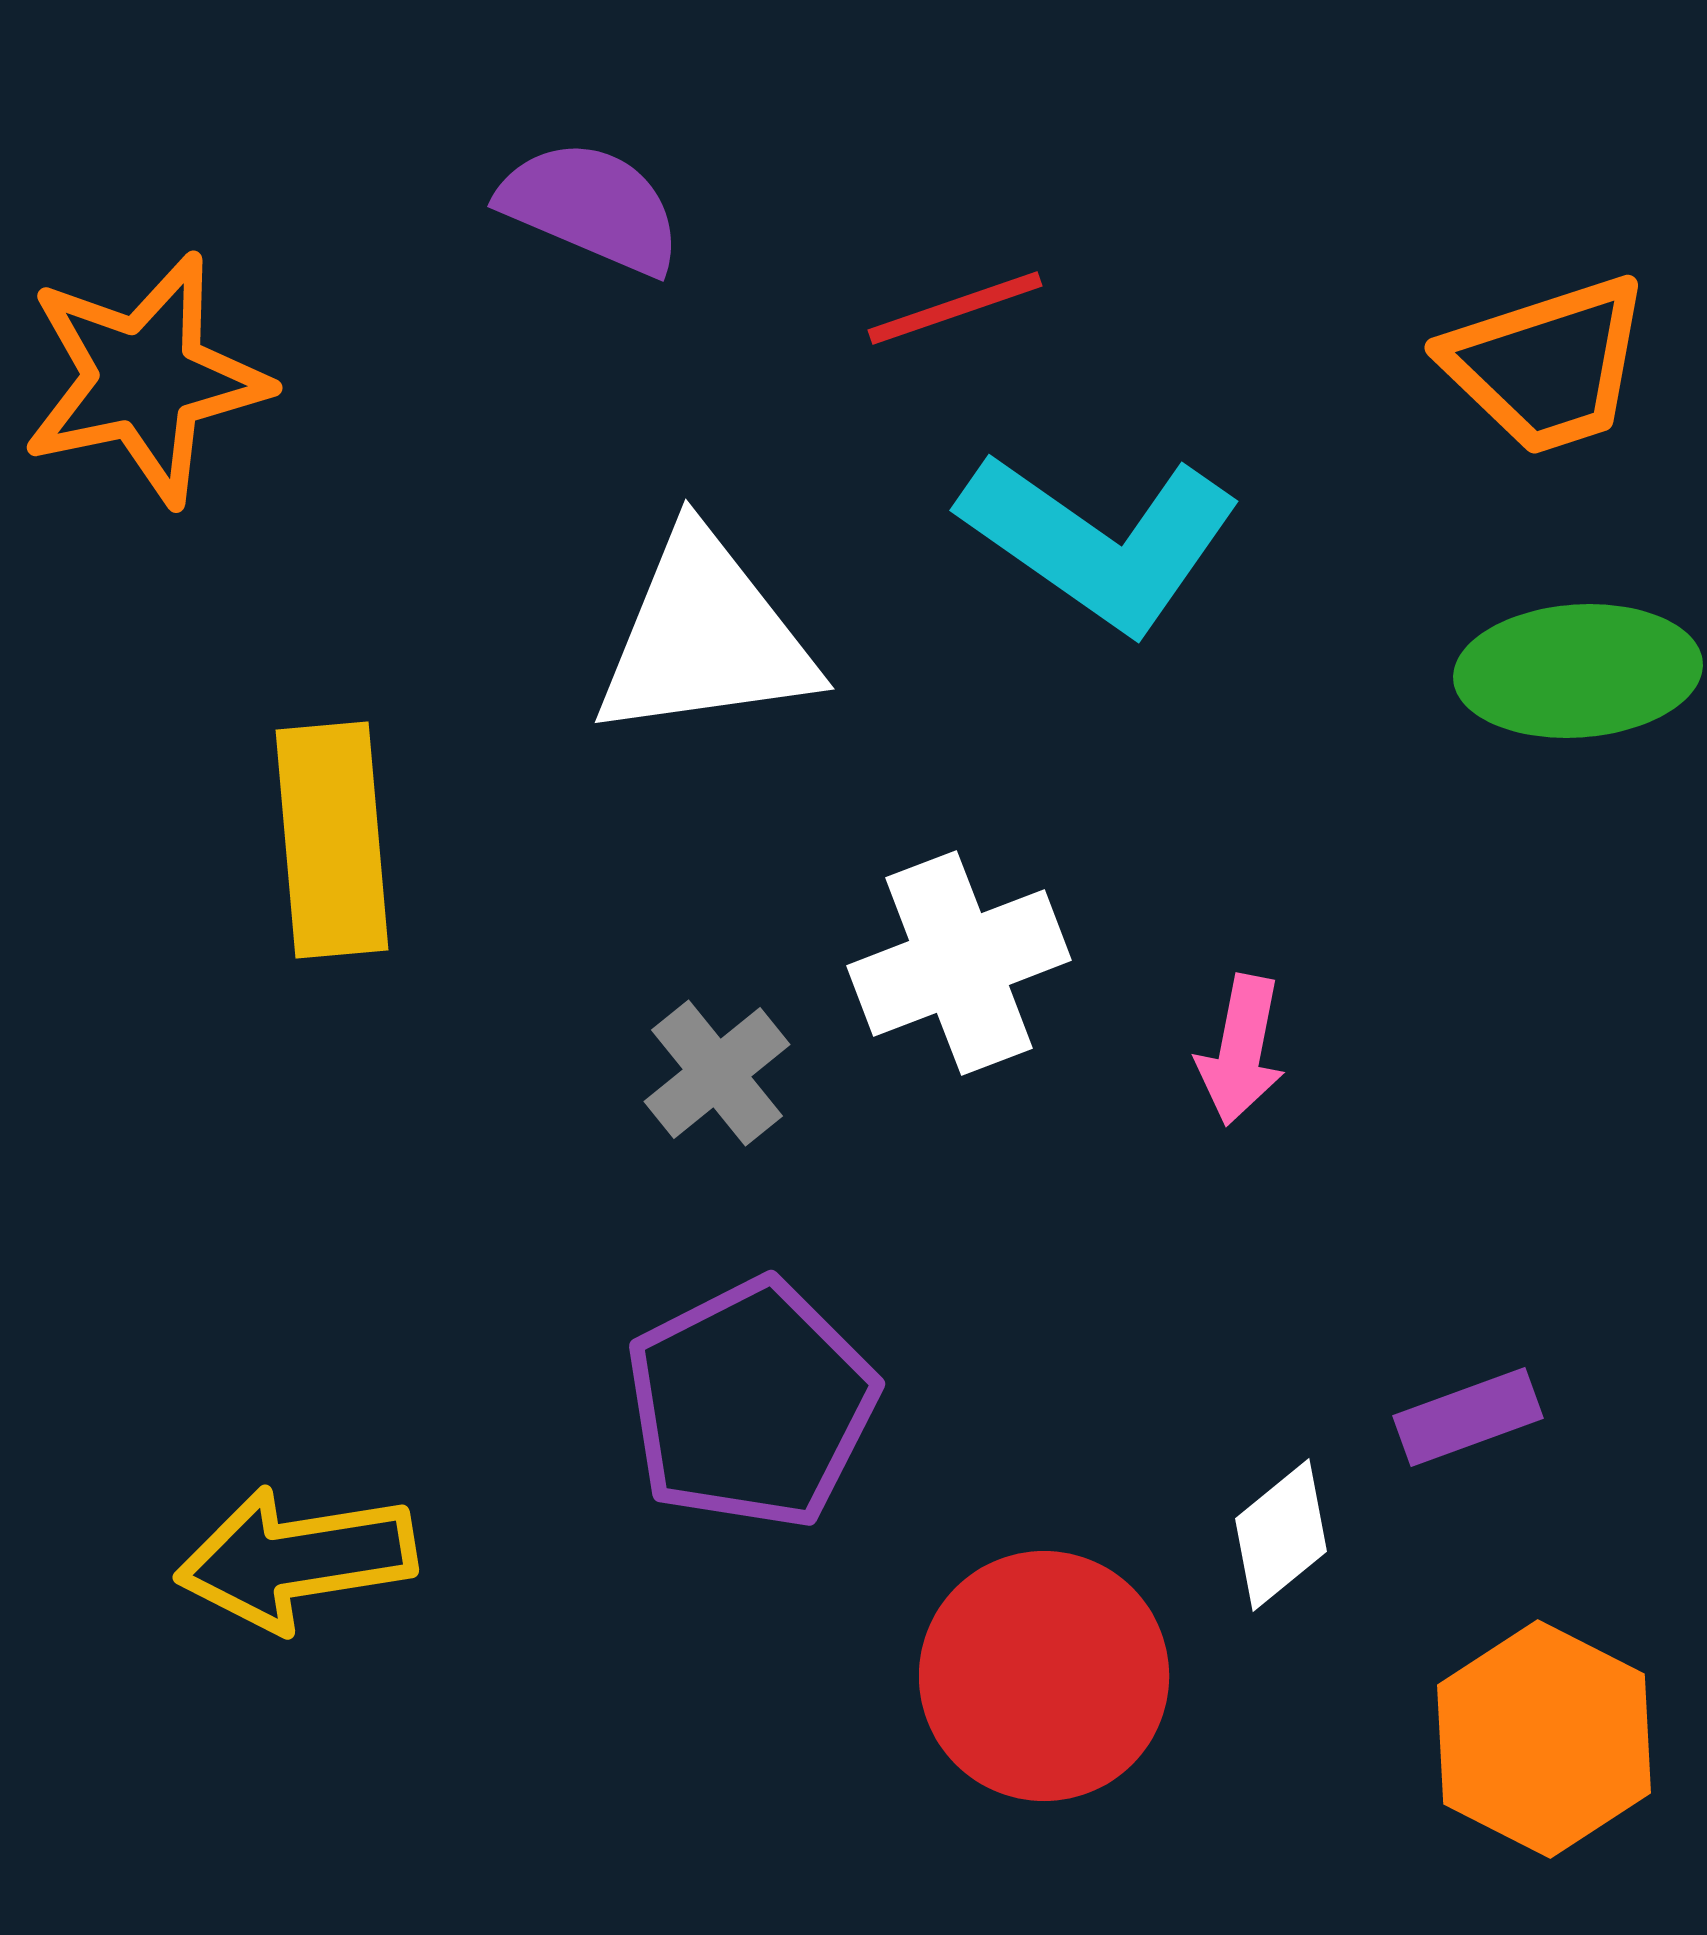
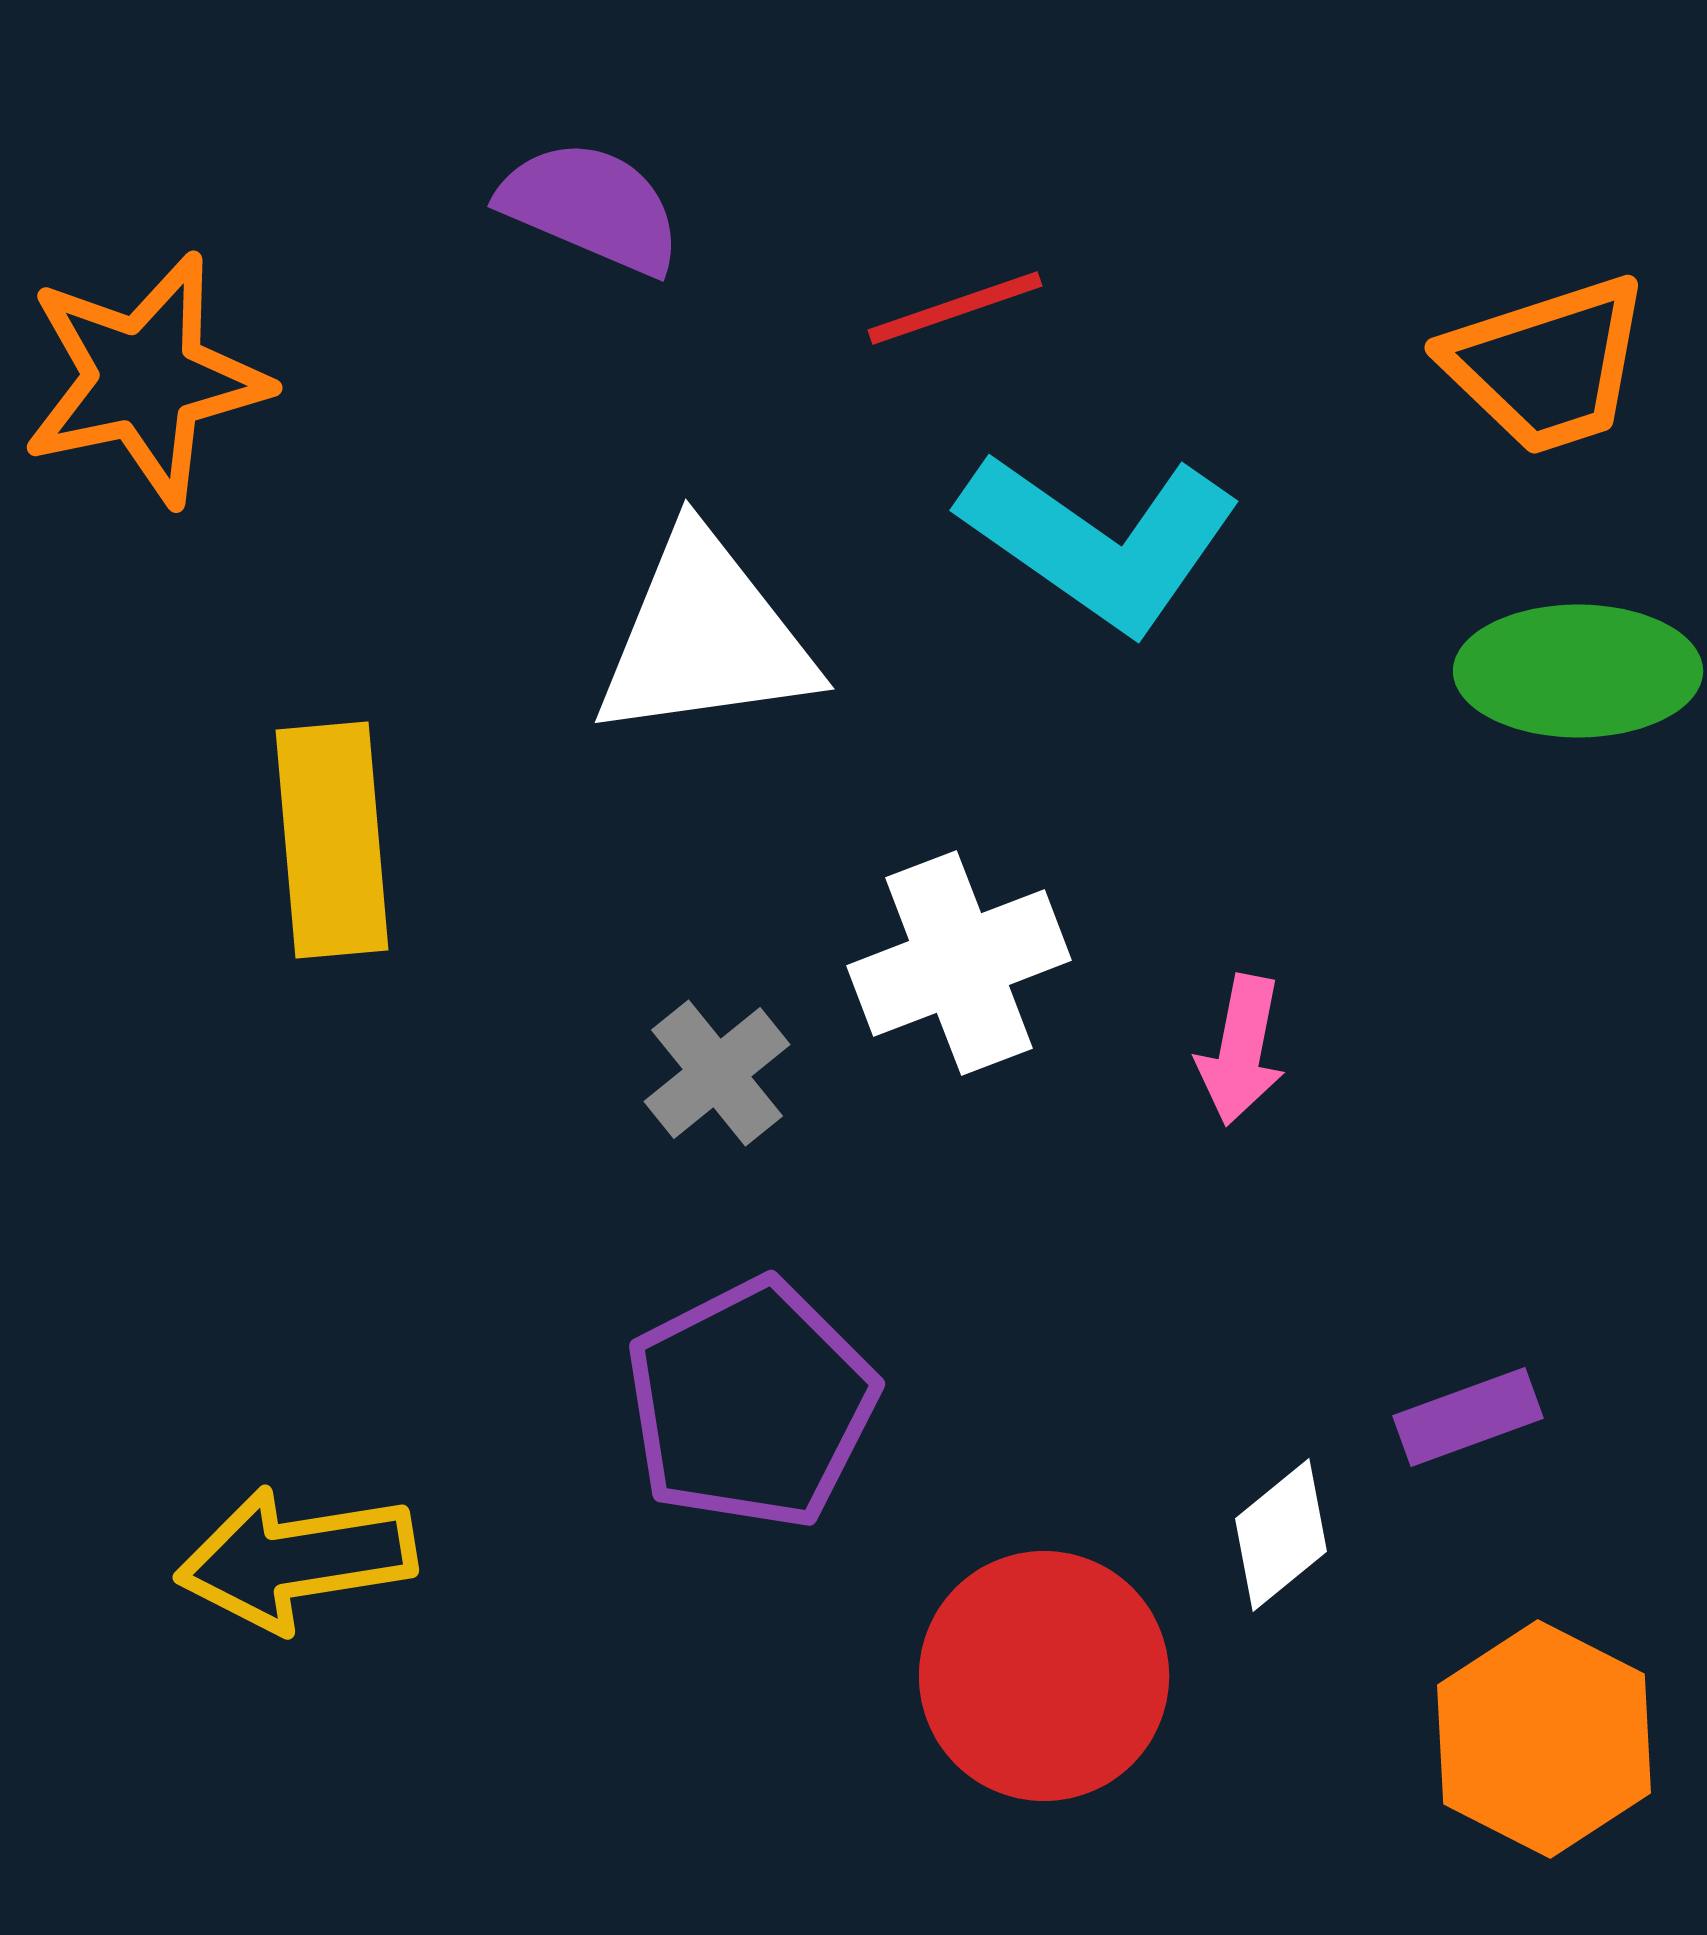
green ellipse: rotated 4 degrees clockwise
